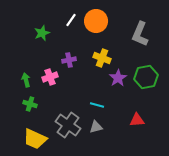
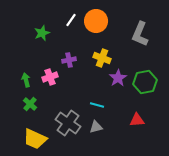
green hexagon: moved 1 px left, 5 px down
green cross: rotated 24 degrees clockwise
gray cross: moved 2 px up
